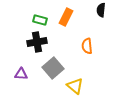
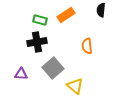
orange rectangle: moved 2 px up; rotated 30 degrees clockwise
